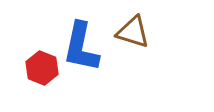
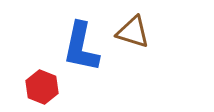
red hexagon: moved 19 px down
